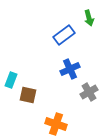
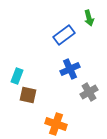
cyan rectangle: moved 6 px right, 4 px up
